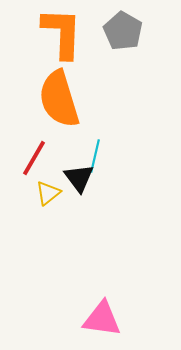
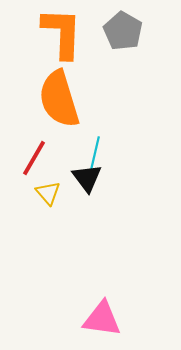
cyan line: moved 3 px up
black triangle: moved 8 px right
yellow triangle: rotated 32 degrees counterclockwise
